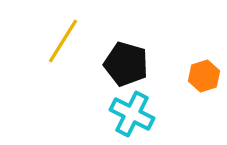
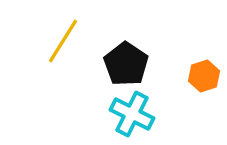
black pentagon: rotated 18 degrees clockwise
